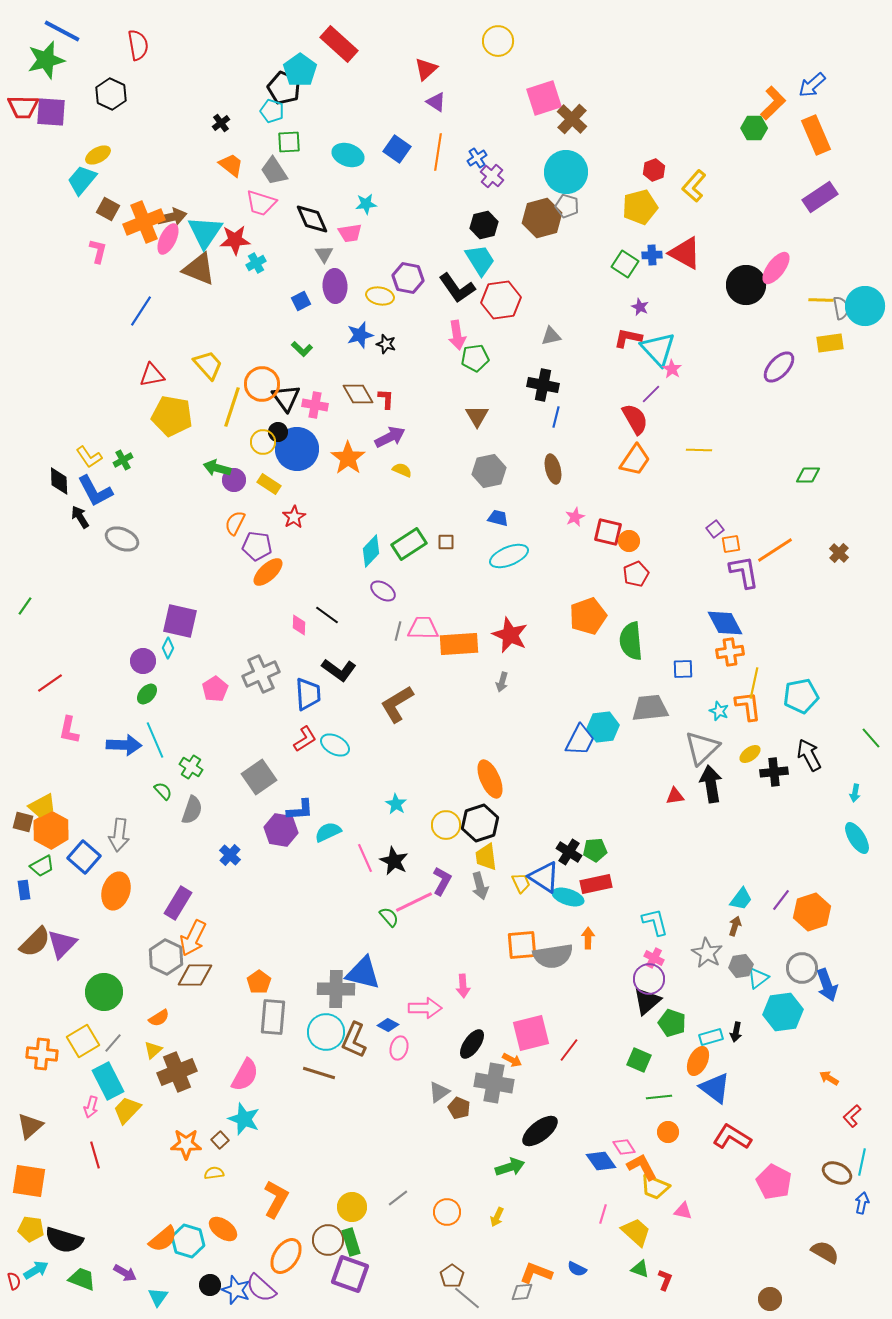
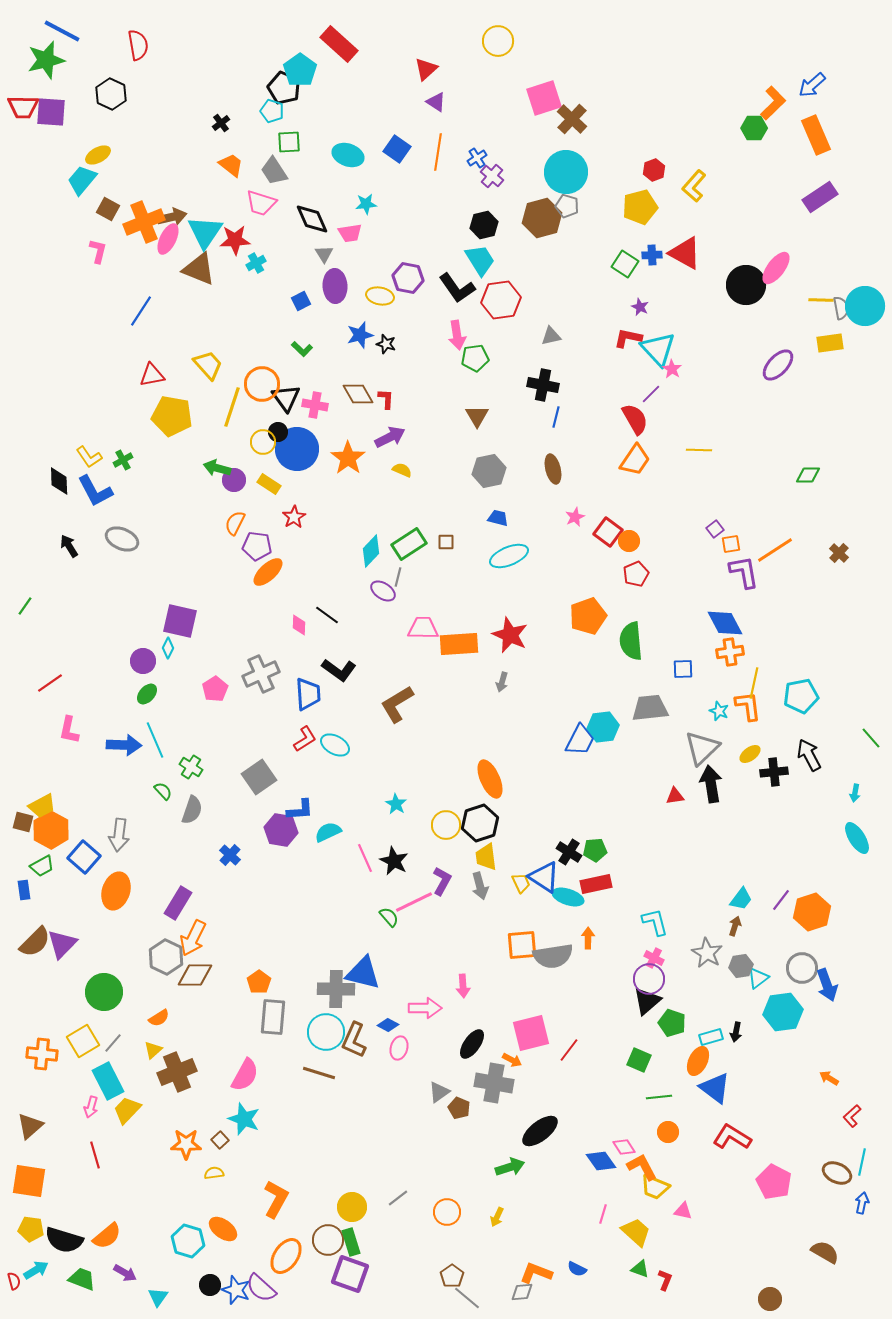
purple ellipse at (779, 367): moved 1 px left, 2 px up
black arrow at (80, 517): moved 11 px left, 29 px down
red square at (608, 532): rotated 24 degrees clockwise
gray line at (398, 631): moved 54 px up
orange semicircle at (163, 1239): moved 56 px left, 3 px up
